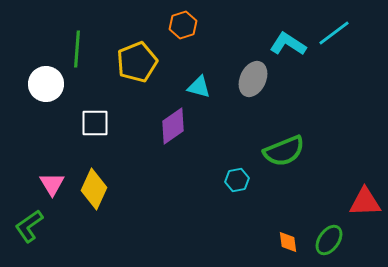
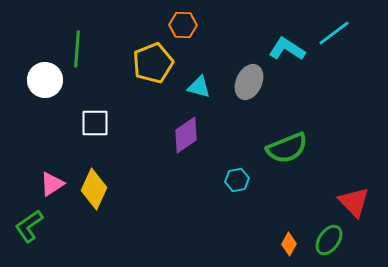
orange hexagon: rotated 20 degrees clockwise
cyan L-shape: moved 1 px left, 5 px down
yellow pentagon: moved 16 px right, 1 px down
gray ellipse: moved 4 px left, 3 px down
white circle: moved 1 px left, 4 px up
purple diamond: moved 13 px right, 9 px down
green semicircle: moved 3 px right, 3 px up
pink triangle: rotated 28 degrees clockwise
red triangle: moved 11 px left; rotated 48 degrees clockwise
orange diamond: moved 1 px right, 2 px down; rotated 35 degrees clockwise
